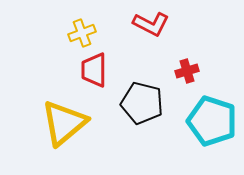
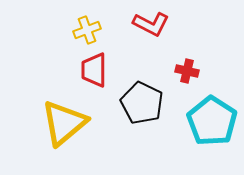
yellow cross: moved 5 px right, 3 px up
red cross: rotated 30 degrees clockwise
black pentagon: rotated 12 degrees clockwise
cyan pentagon: rotated 15 degrees clockwise
